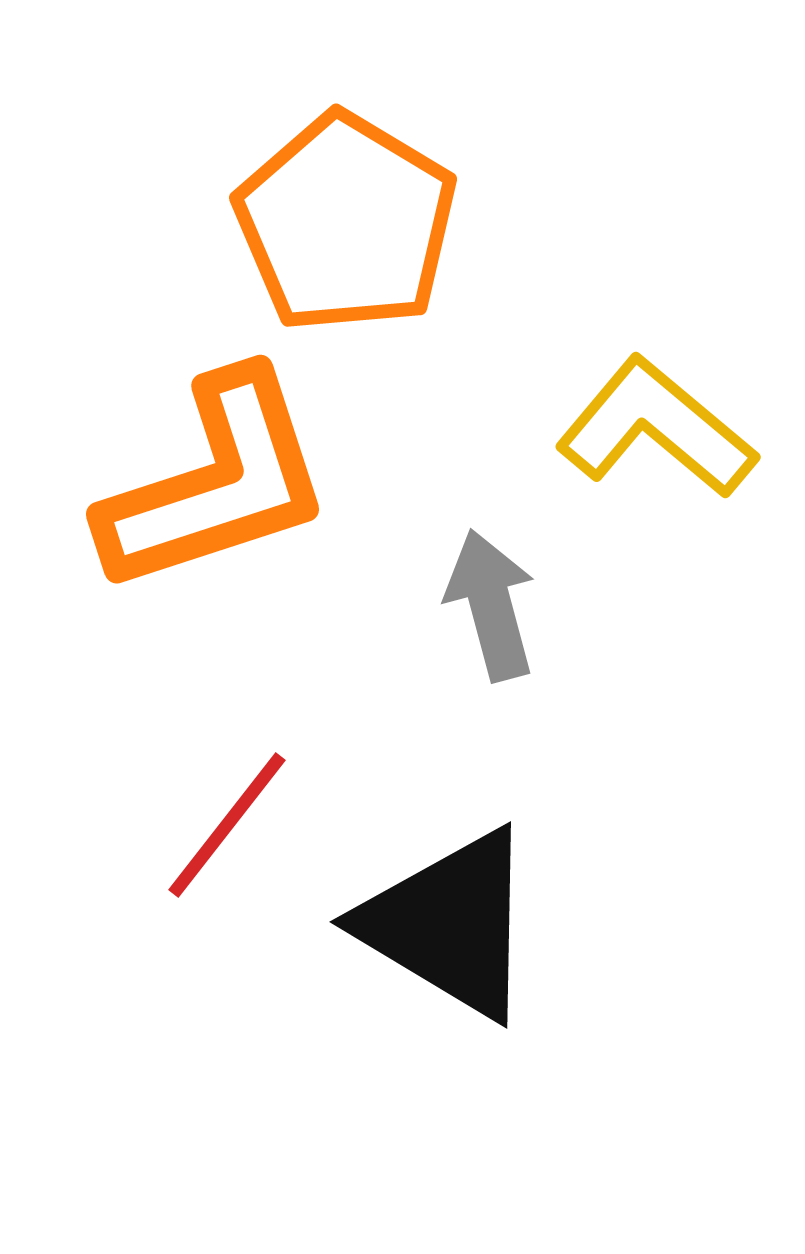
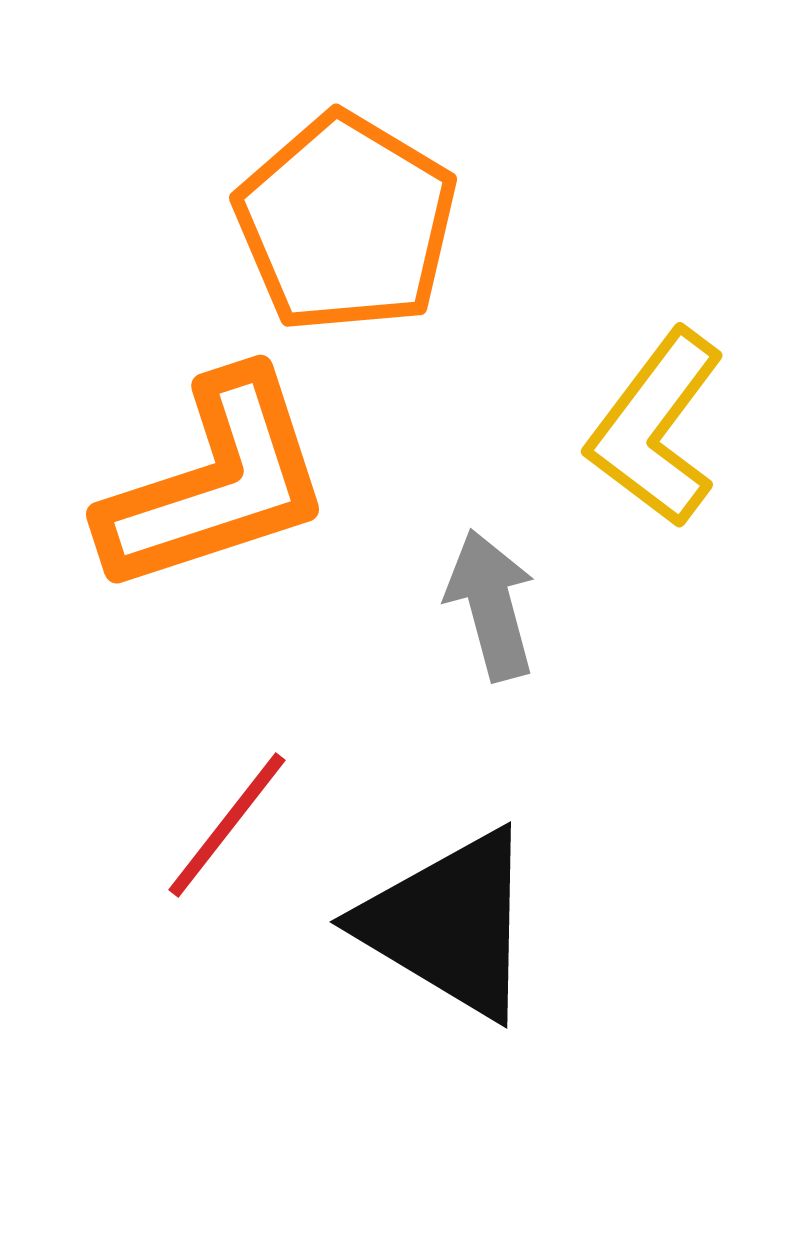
yellow L-shape: rotated 93 degrees counterclockwise
